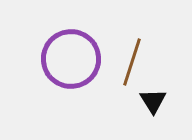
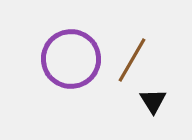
brown line: moved 2 px up; rotated 12 degrees clockwise
